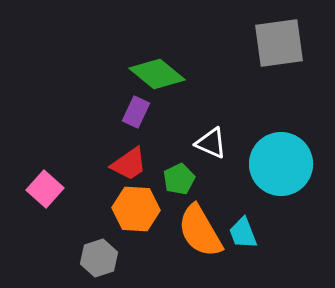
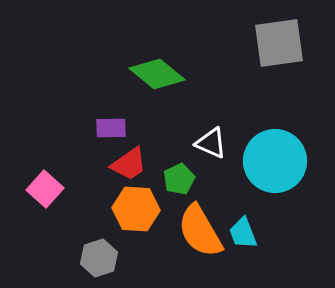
purple rectangle: moved 25 px left, 16 px down; rotated 64 degrees clockwise
cyan circle: moved 6 px left, 3 px up
